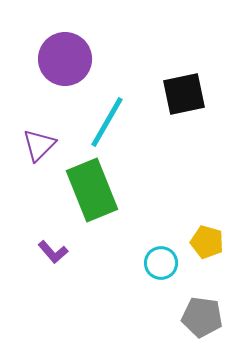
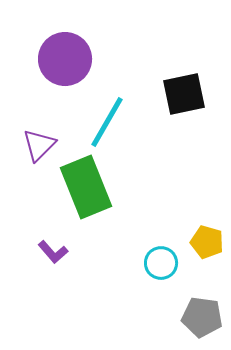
green rectangle: moved 6 px left, 3 px up
